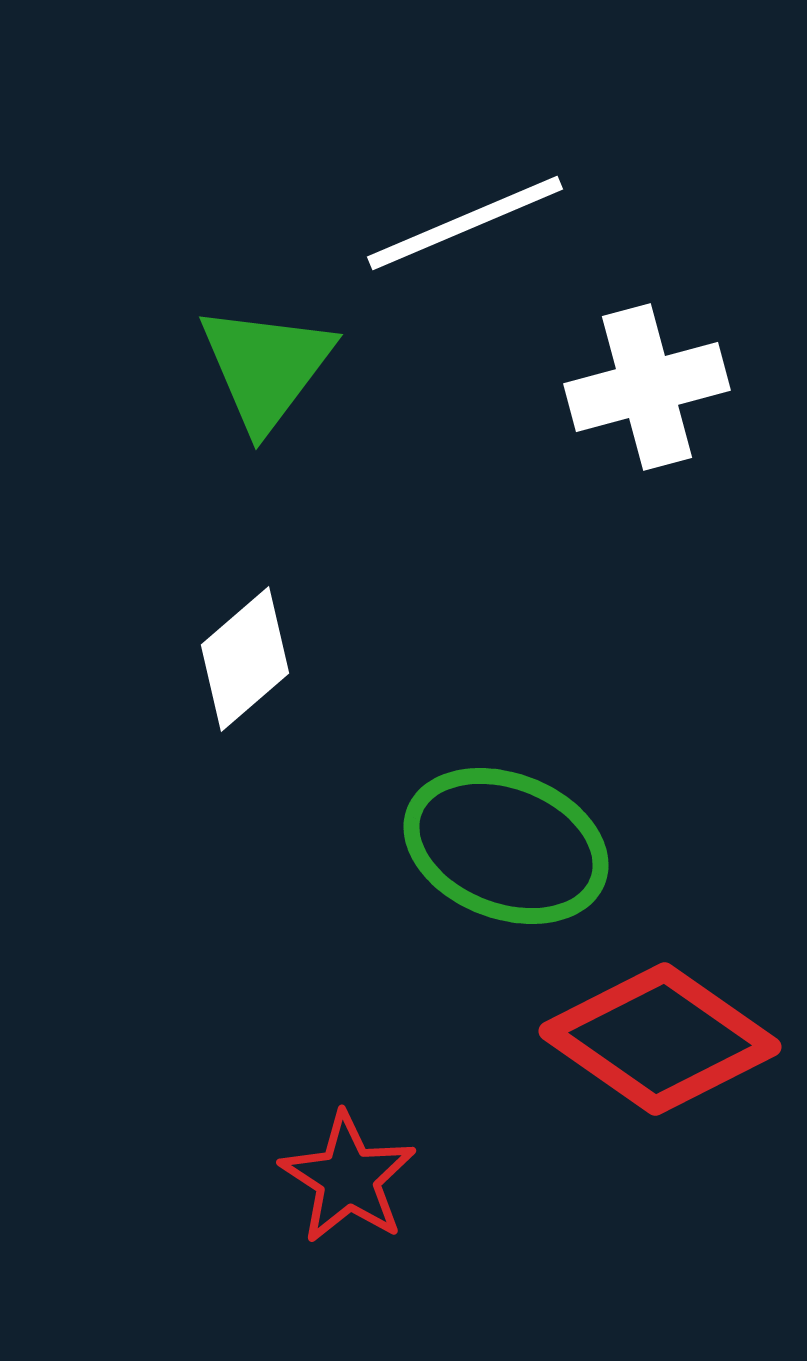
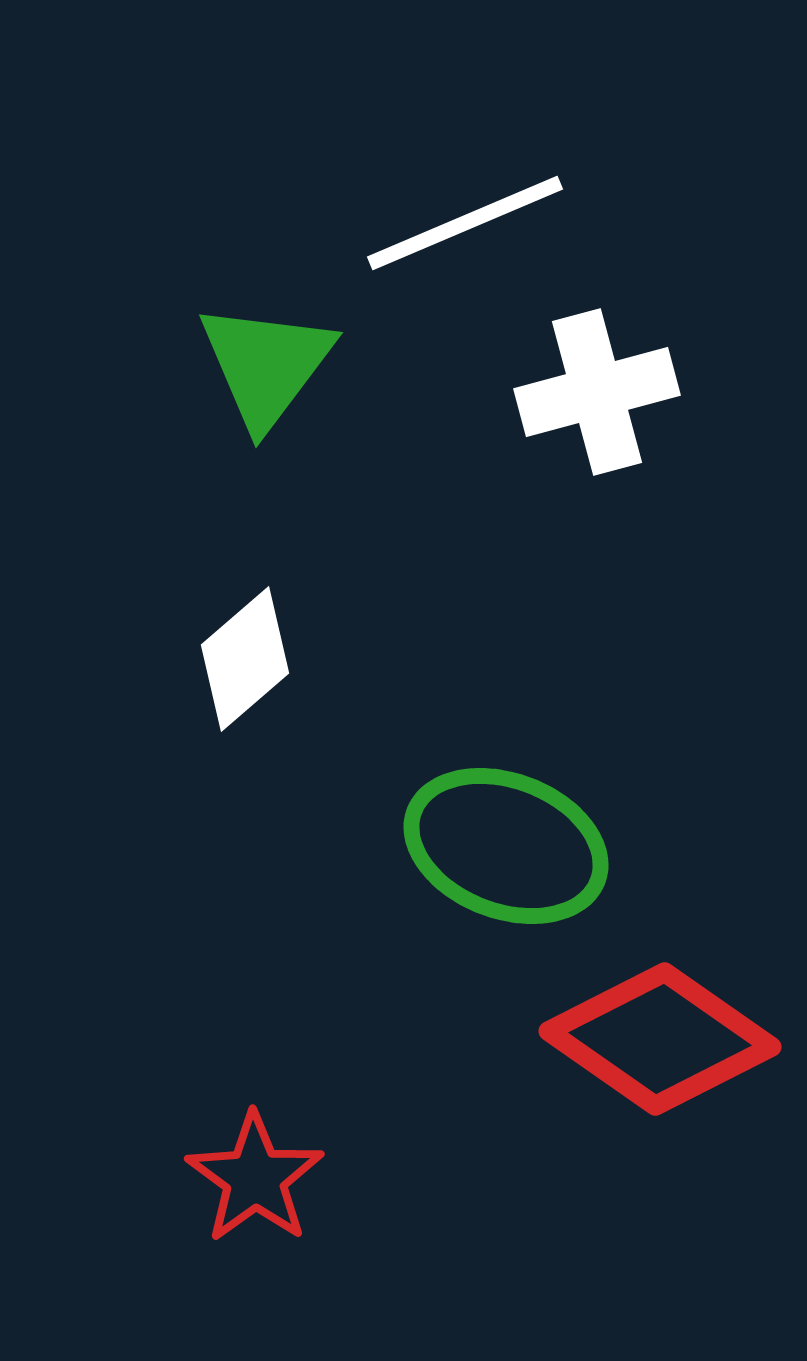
green triangle: moved 2 px up
white cross: moved 50 px left, 5 px down
red star: moved 93 px left; rotated 3 degrees clockwise
